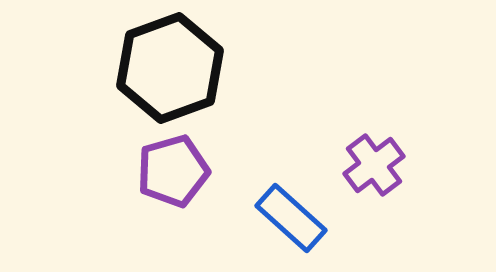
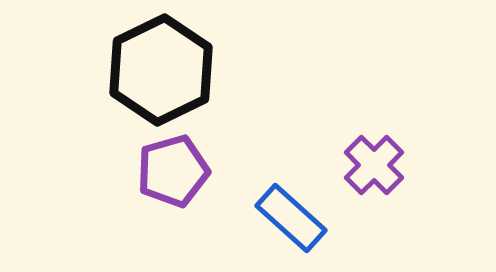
black hexagon: moved 9 px left, 2 px down; rotated 6 degrees counterclockwise
purple cross: rotated 8 degrees counterclockwise
